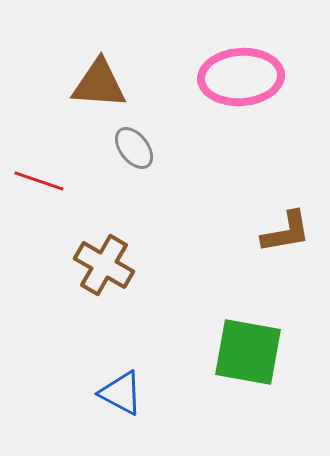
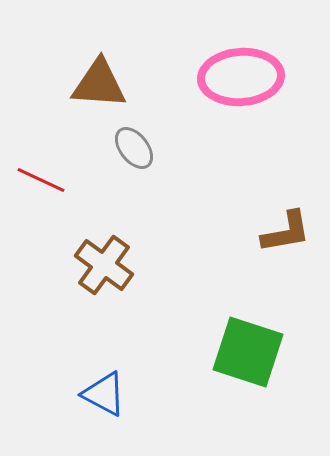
red line: moved 2 px right, 1 px up; rotated 6 degrees clockwise
brown cross: rotated 6 degrees clockwise
green square: rotated 8 degrees clockwise
blue triangle: moved 17 px left, 1 px down
